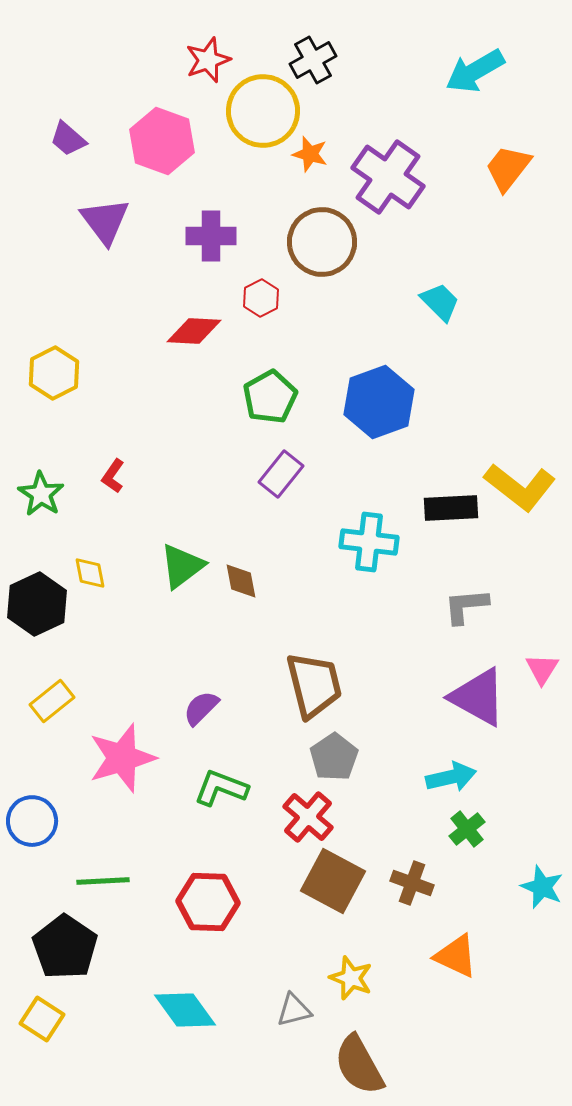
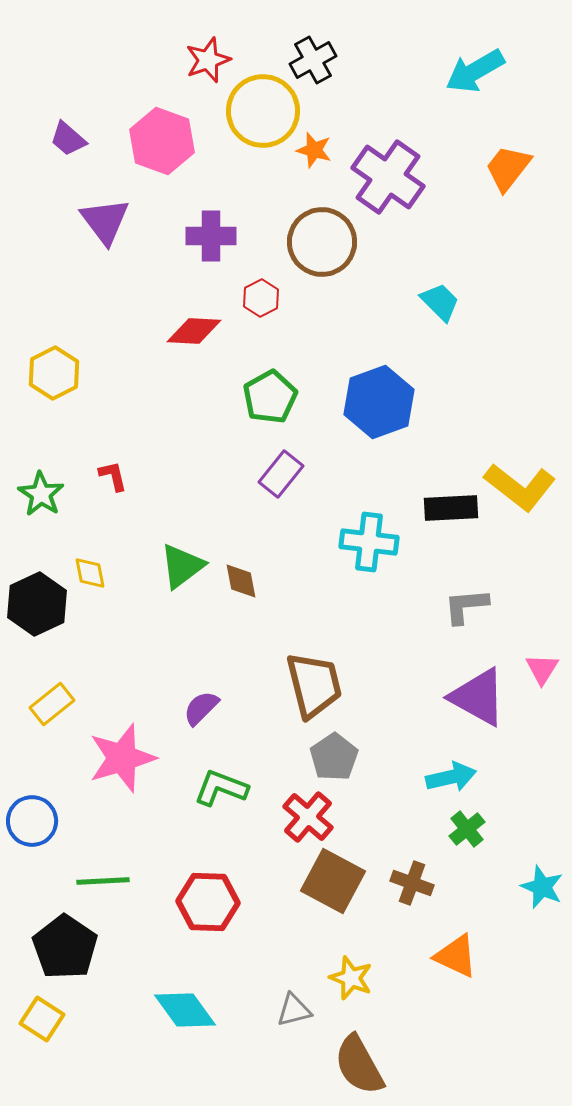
orange star at (310, 154): moved 4 px right, 4 px up
red L-shape at (113, 476): rotated 132 degrees clockwise
yellow rectangle at (52, 701): moved 3 px down
